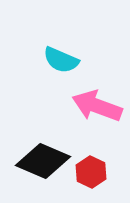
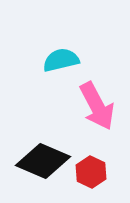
cyan semicircle: rotated 144 degrees clockwise
pink arrow: rotated 138 degrees counterclockwise
